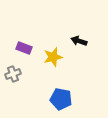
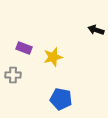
black arrow: moved 17 px right, 11 px up
gray cross: moved 1 px down; rotated 21 degrees clockwise
